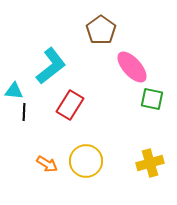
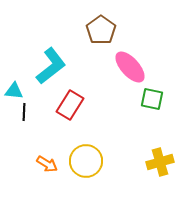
pink ellipse: moved 2 px left
yellow cross: moved 10 px right, 1 px up
